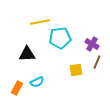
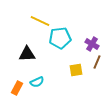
yellow line: moved 1 px up; rotated 36 degrees clockwise
